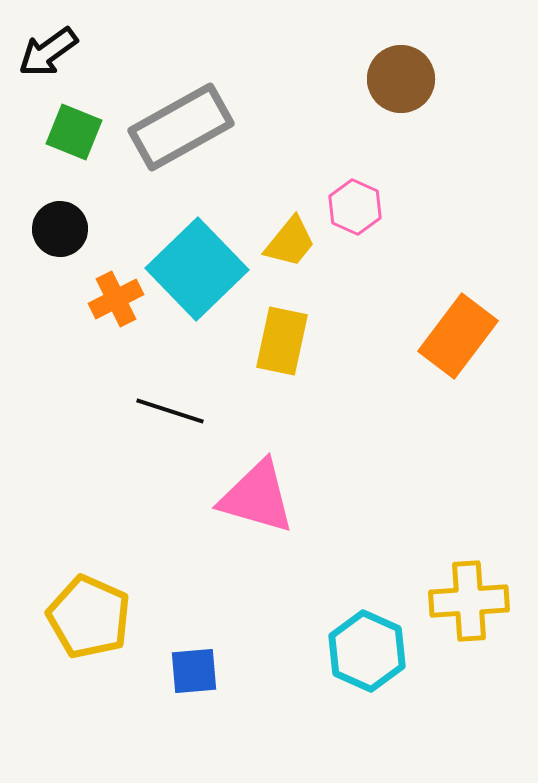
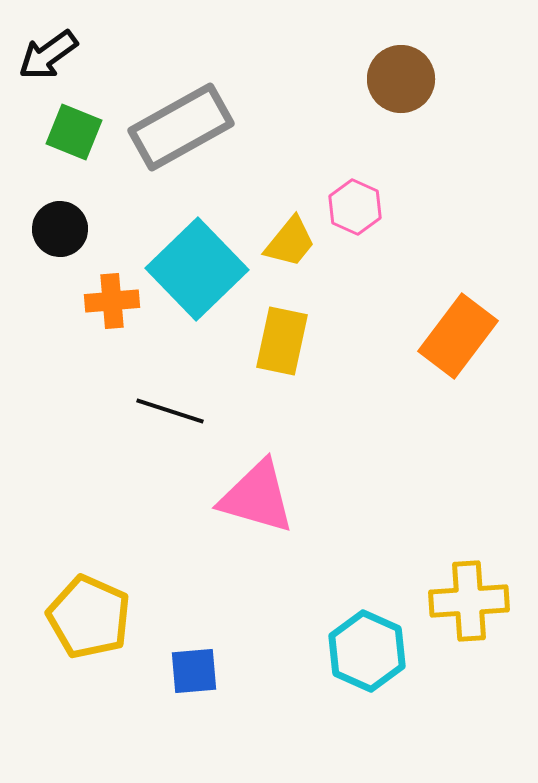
black arrow: moved 3 px down
orange cross: moved 4 px left, 2 px down; rotated 22 degrees clockwise
